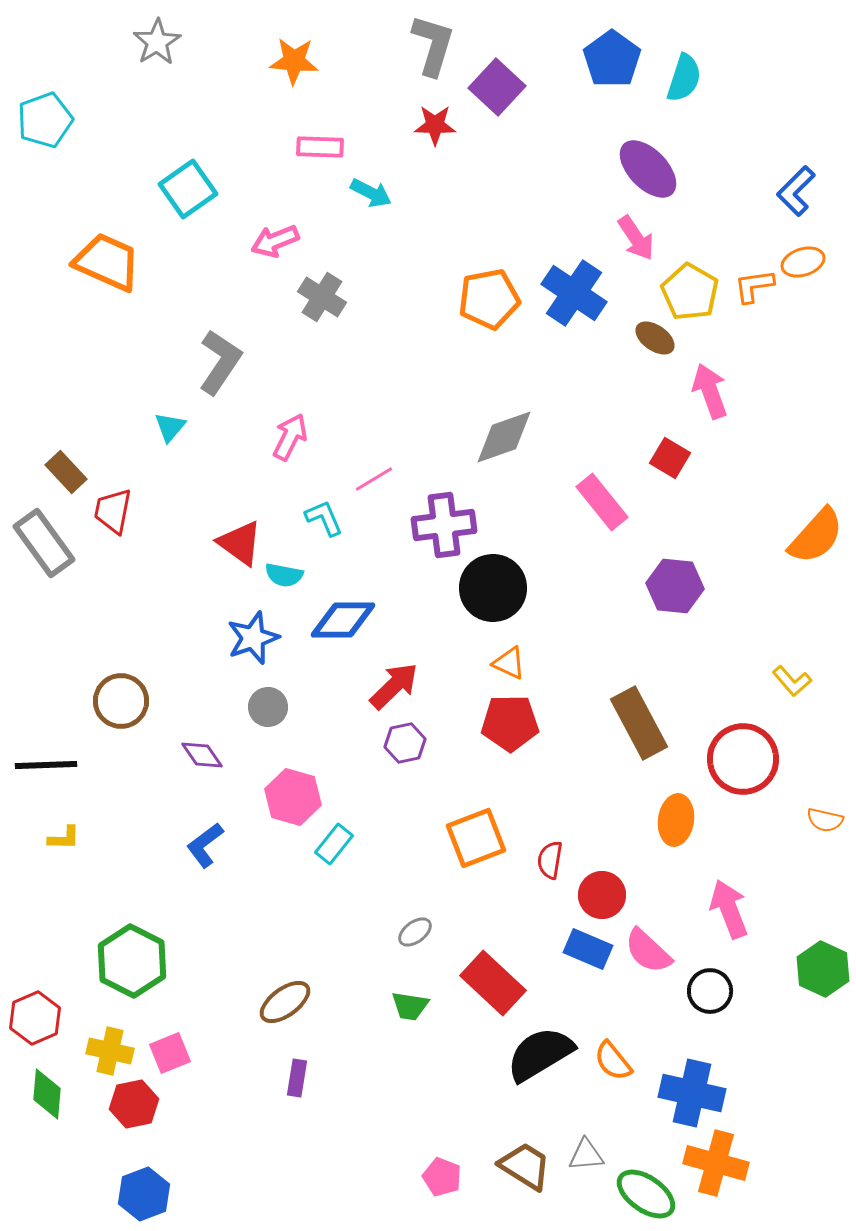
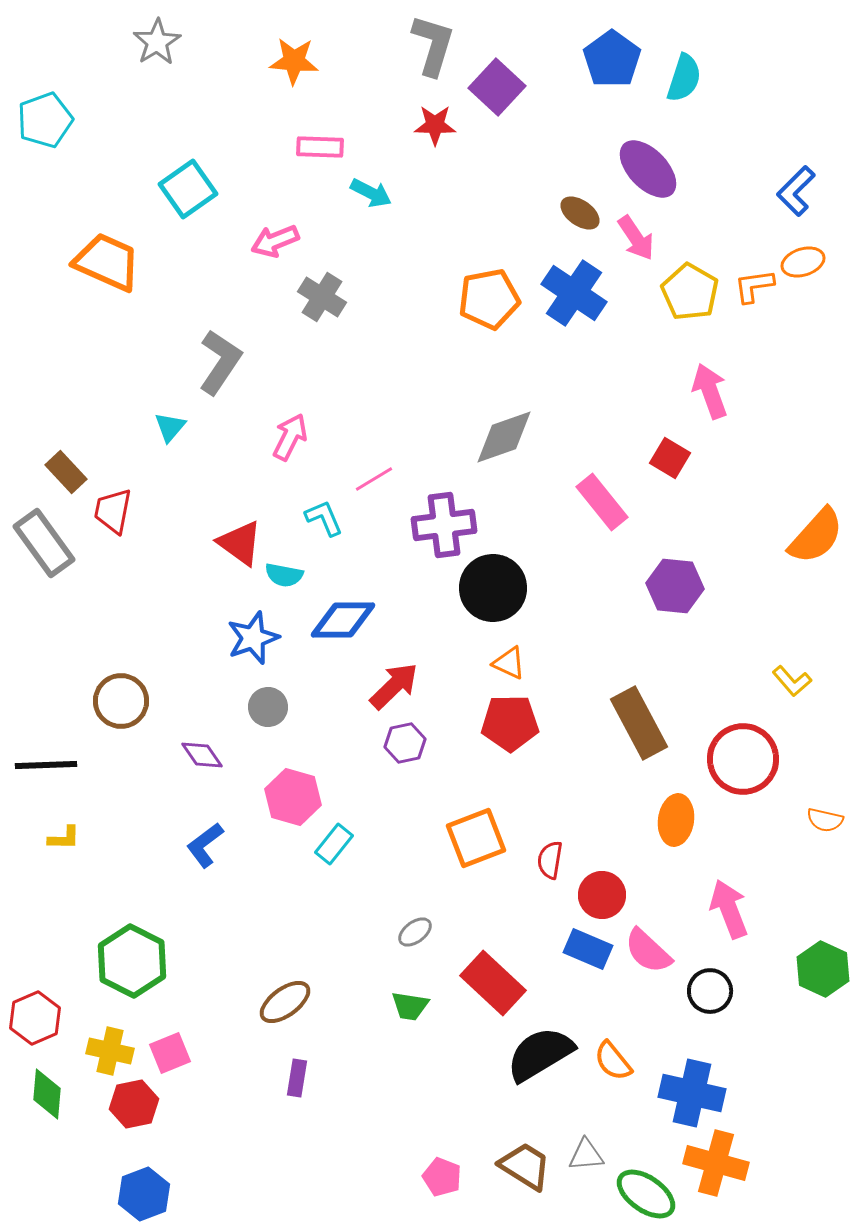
brown ellipse at (655, 338): moved 75 px left, 125 px up
